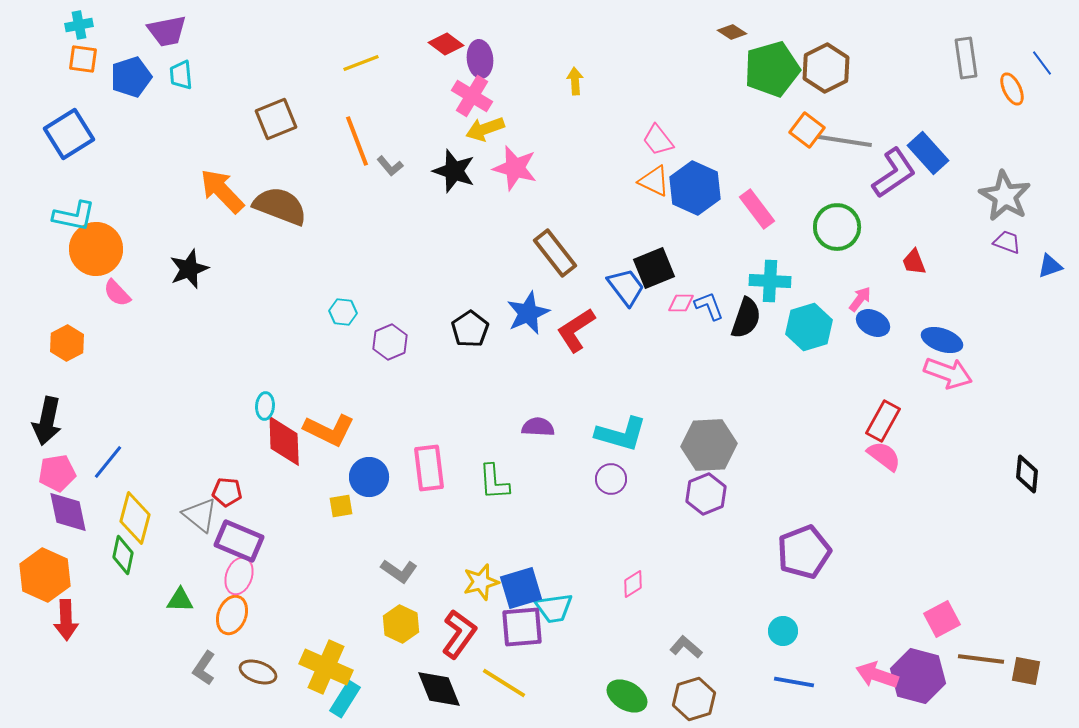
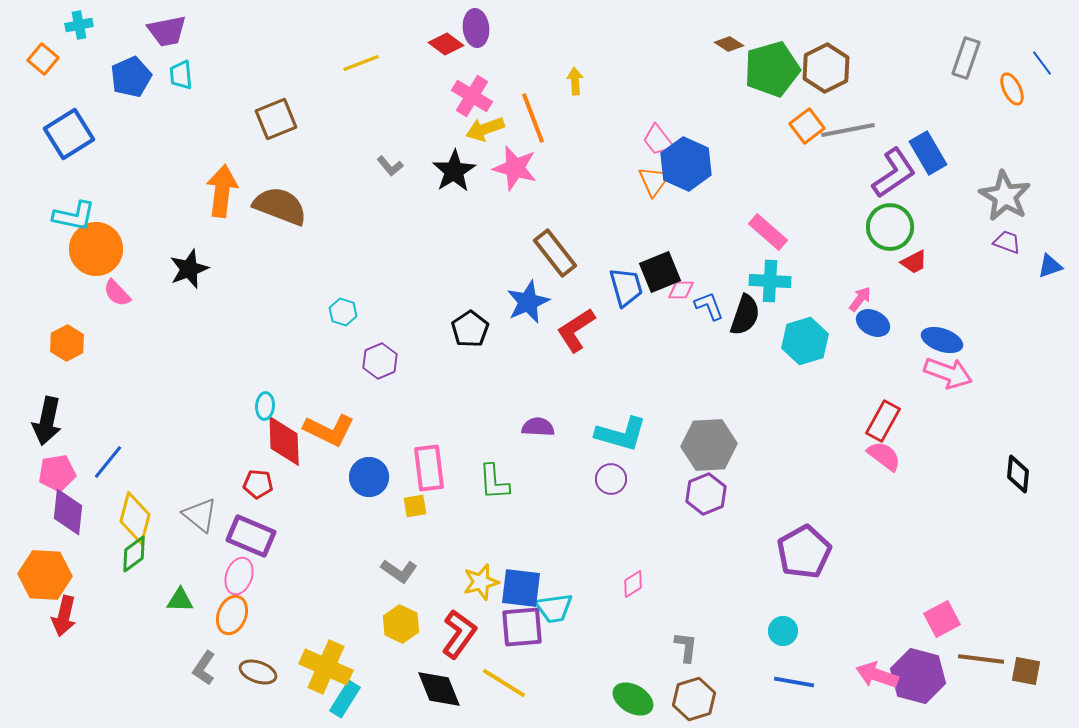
brown diamond at (732, 32): moved 3 px left, 12 px down
gray rectangle at (966, 58): rotated 27 degrees clockwise
orange square at (83, 59): moved 40 px left; rotated 32 degrees clockwise
purple ellipse at (480, 59): moved 4 px left, 31 px up
blue pentagon at (131, 77): rotated 6 degrees counterclockwise
orange square at (807, 130): moved 4 px up; rotated 16 degrees clockwise
orange line at (357, 141): moved 176 px right, 23 px up
gray line at (845, 141): moved 3 px right, 11 px up; rotated 20 degrees counterclockwise
blue rectangle at (928, 153): rotated 12 degrees clockwise
black star at (454, 171): rotated 21 degrees clockwise
orange triangle at (654, 181): rotated 40 degrees clockwise
blue hexagon at (695, 188): moved 9 px left, 24 px up
orange arrow at (222, 191): rotated 51 degrees clockwise
pink rectangle at (757, 209): moved 11 px right, 23 px down; rotated 12 degrees counterclockwise
green circle at (837, 227): moved 53 px right
red trapezoid at (914, 262): rotated 96 degrees counterclockwise
black square at (654, 268): moved 6 px right, 4 px down
blue trapezoid at (626, 287): rotated 21 degrees clockwise
pink diamond at (681, 303): moved 13 px up
cyan hexagon at (343, 312): rotated 12 degrees clockwise
blue star at (528, 313): moved 11 px up
black semicircle at (746, 318): moved 1 px left, 3 px up
cyan hexagon at (809, 327): moved 4 px left, 14 px down
purple hexagon at (390, 342): moved 10 px left, 19 px down
black diamond at (1027, 474): moved 9 px left
red pentagon at (227, 492): moved 31 px right, 8 px up
yellow square at (341, 506): moved 74 px right
purple diamond at (68, 512): rotated 18 degrees clockwise
purple rectangle at (239, 541): moved 12 px right, 5 px up
purple pentagon at (804, 552): rotated 8 degrees counterclockwise
green diamond at (123, 555): moved 11 px right, 1 px up; rotated 42 degrees clockwise
orange hexagon at (45, 575): rotated 21 degrees counterclockwise
blue square at (521, 588): rotated 24 degrees clockwise
red arrow at (66, 620): moved 2 px left, 4 px up; rotated 15 degrees clockwise
gray L-shape at (686, 647): rotated 56 degrees clockwise
green ellipse at (627, 696): moved 6 px right, 3 px down
